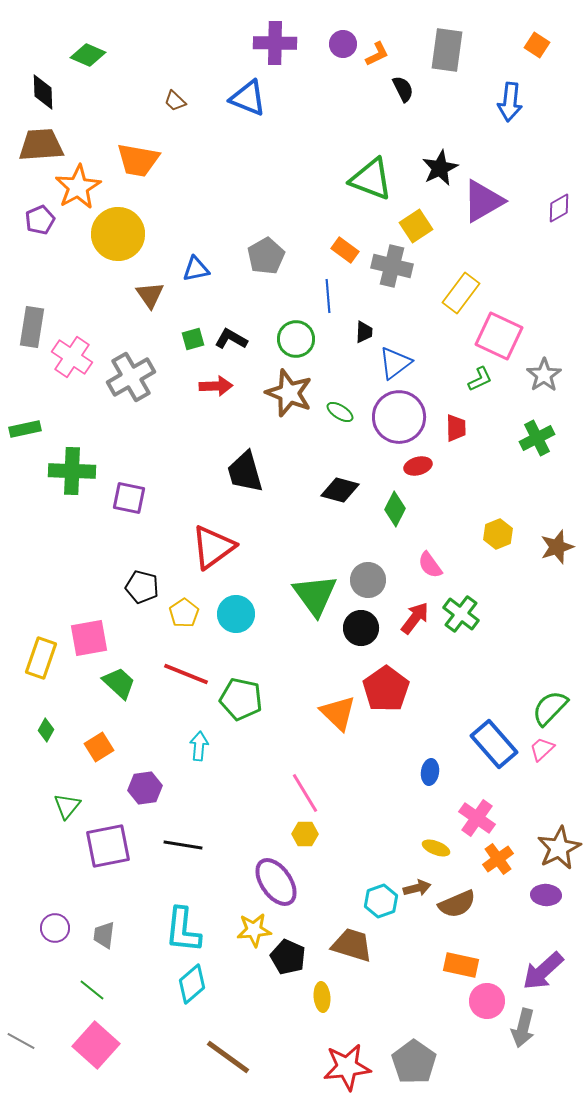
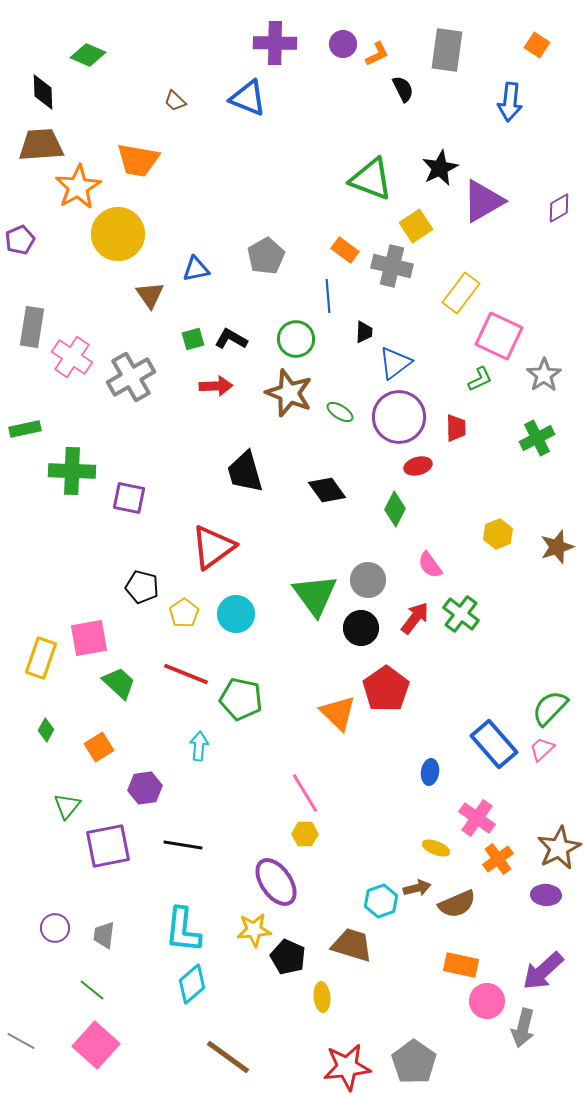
purple pentagon at (40, 220): moved 20 px left, 20 px down
black diamond at (340, 490): moved 13 px left; rotated 39 degrees clockwise
